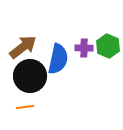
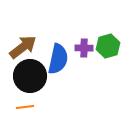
green hexagon: rotated 20 degrees clockwise
